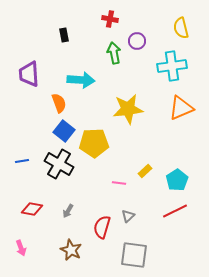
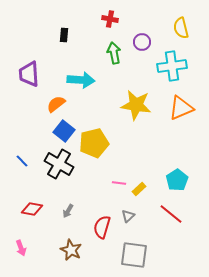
black rectangle: rotated 16 degrees clockwise
purple circle: moved 5 px right, 1 px down
orange semicircle: moved 3 px left, 1 px down; rotated 108 degrees counterclockwise
yellow star: moved 8 px right, 4 px up; rotated 16 degrees clockwise
yellow pentagon: rotated 12 degrees counterclockwise
blue line: rotated 56 degrees clockwise
yellow rectangle: moved 6 px left, 18 px down
red line: moved 4 px left, 3 px down; rotated 65 degrees clockwise
